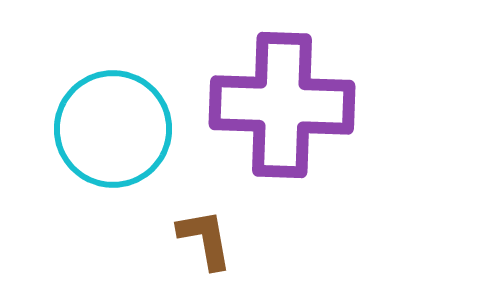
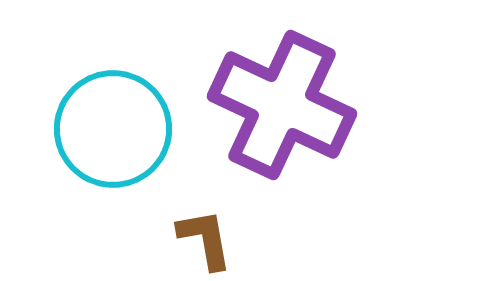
purple cross: rotated 23 degrees clockwise
